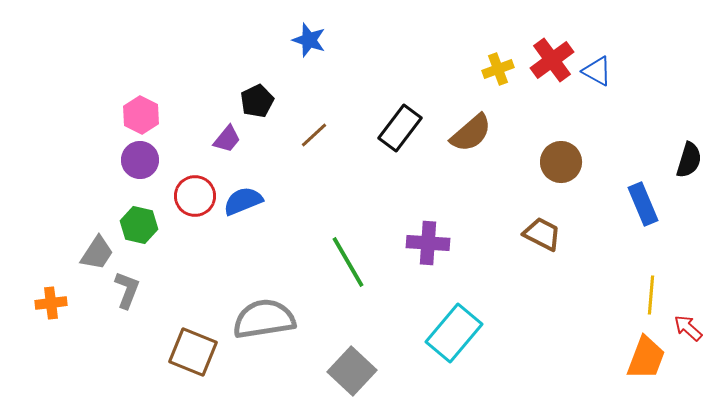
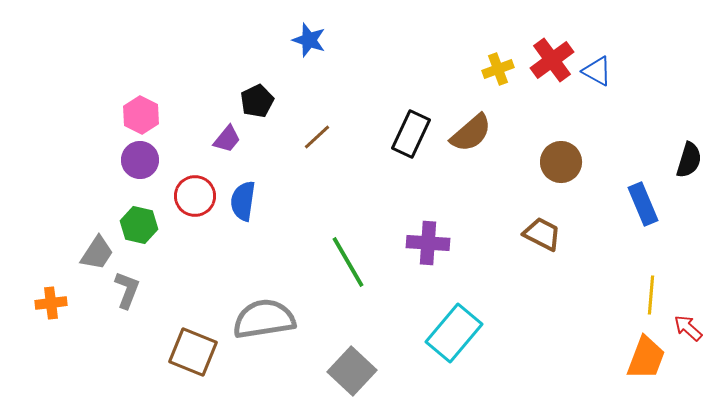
black rectangle: moved 11 px right, 6 px down; rotated 12 degrees counterclockwise
brown line: moved 3 px right, 2 px down
blue semicircle: rotated 60 degrees counterclockwise
